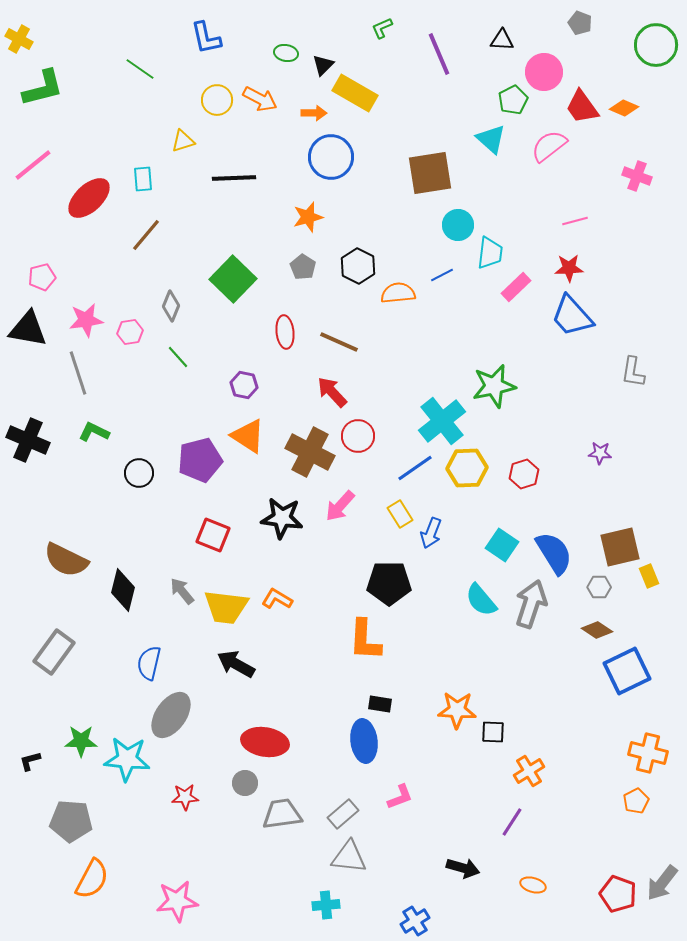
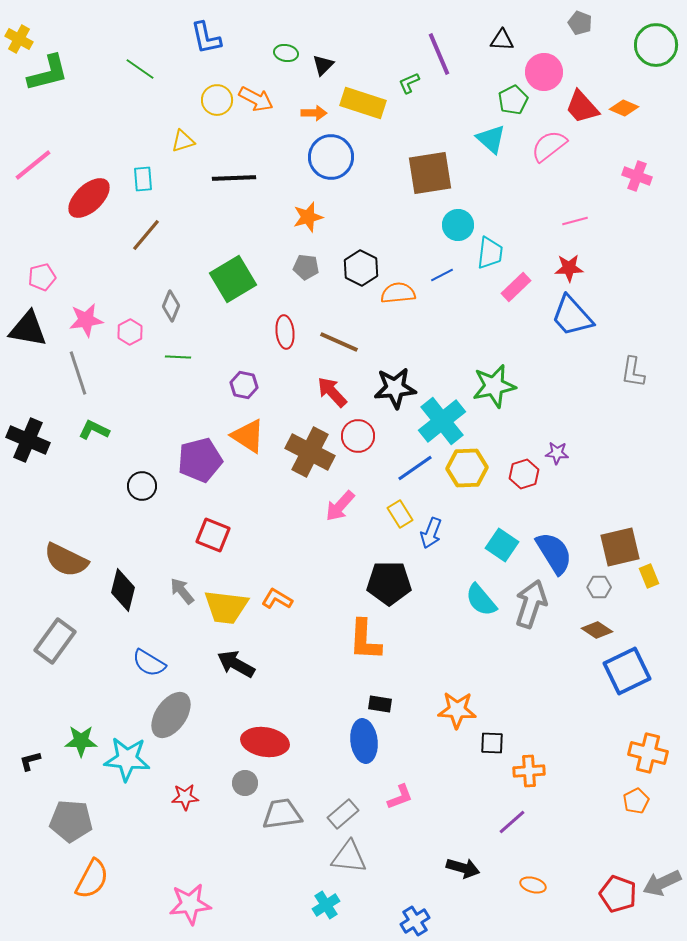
green L-shape at (382, 28): moved 27 px right, 55 px down
green L-shape at (43, 88): moved 5 px right, 15 px up
yellow rectangle at (355, 93): moved 8 px right, 10 px down; rotated 12 degrees counterclockwise
orange arrow at (260, 99): moved 4 px left
red trapezoid at (582, 107): rotated 6 degrees counterclockwise
black hexagon at (358, 266): moved 3 px right, 2 px down
gray pentagon at (303, 267): moved 3 px right; rotated 25 degrees counterclockwise
green square at (233, 279): rotated 15 degrees clockwise
pink hexagon at (130, 332): rotated 20 degrees counterclockwise
green line at (178, 357): rotated 45 degrees counterclockwise
green L-shape at (94, 432): moved 2 px up
purple star at (600, 453): moved 43 px left
black circle at (139, 473): moved 3 px right, 13 px down
black star at (282, 518): moved 113 px right, 130 px up; rotated 12 degrees counterclockwise
gray rectangle at (54, 652): moved 1 px right, 11 px up
blue semicircle at (149, 663): rotated 72 degrees counterclockwise
black square at (493, 732): moved 1 px left, 11 px down
orange cross at (529, 771): rotated 28 degrees clockwise
purple line at (512, 822): rotated 16 degrees clockwise
gray arrow at (662, 883): rotated 27 degrees clockwise
pink star at (177, 901): moved 13 px right, 3 px down
cyan cross at (326, 905): rotated 28 degrees counterclockwise
